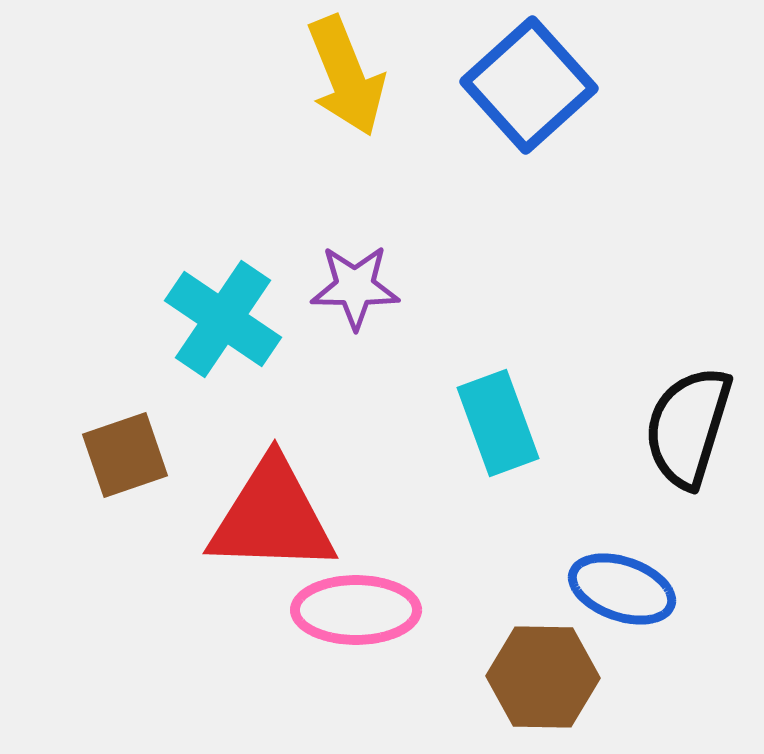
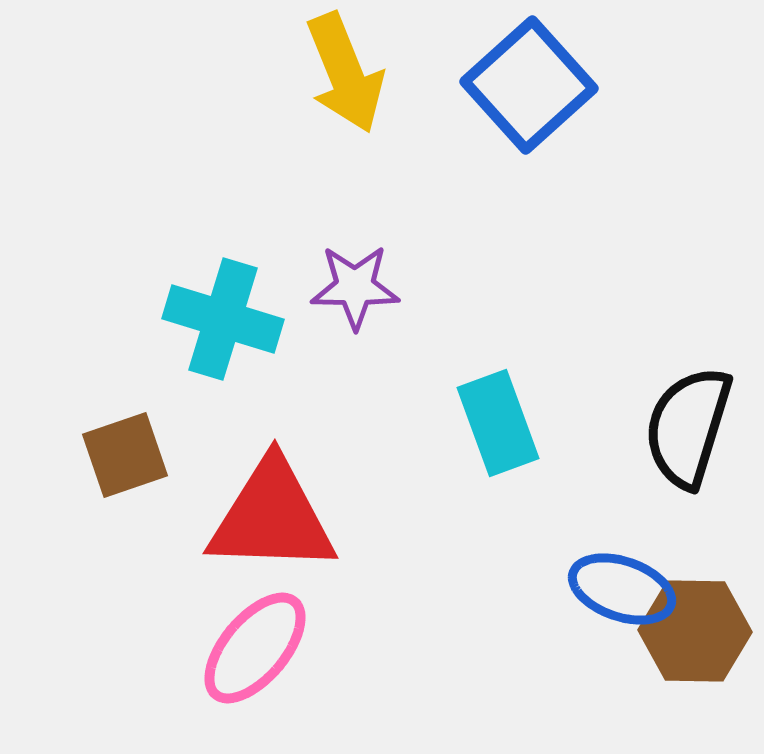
yellow arrow: moved 1 px left, 3 px up
cyan cross: rotated 17 degrees counterclockwise
pink ellipse: moved 101 px left, 38 px down; rotated 50 degrees counterclockwise
brown hexagon: moved 152 px right, 46 px up
